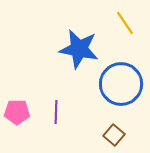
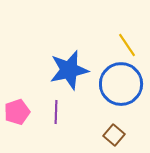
yellow line: moved 2 px right, 22 px down
blue star: moved 10 px left, 21 px down; rotated 24 degrees counterclockwise
pink pentagon: rotated 20 degrees counterclockwise
